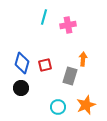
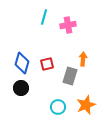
red square: moved 2 px right, 1 px up
